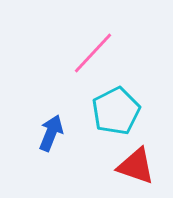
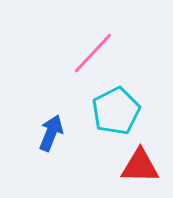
red triangle: moved 4 px right; rotated 18 degrees counterclockwise
